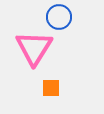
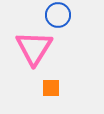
blue circle: moved 1 px left, 2 px up
